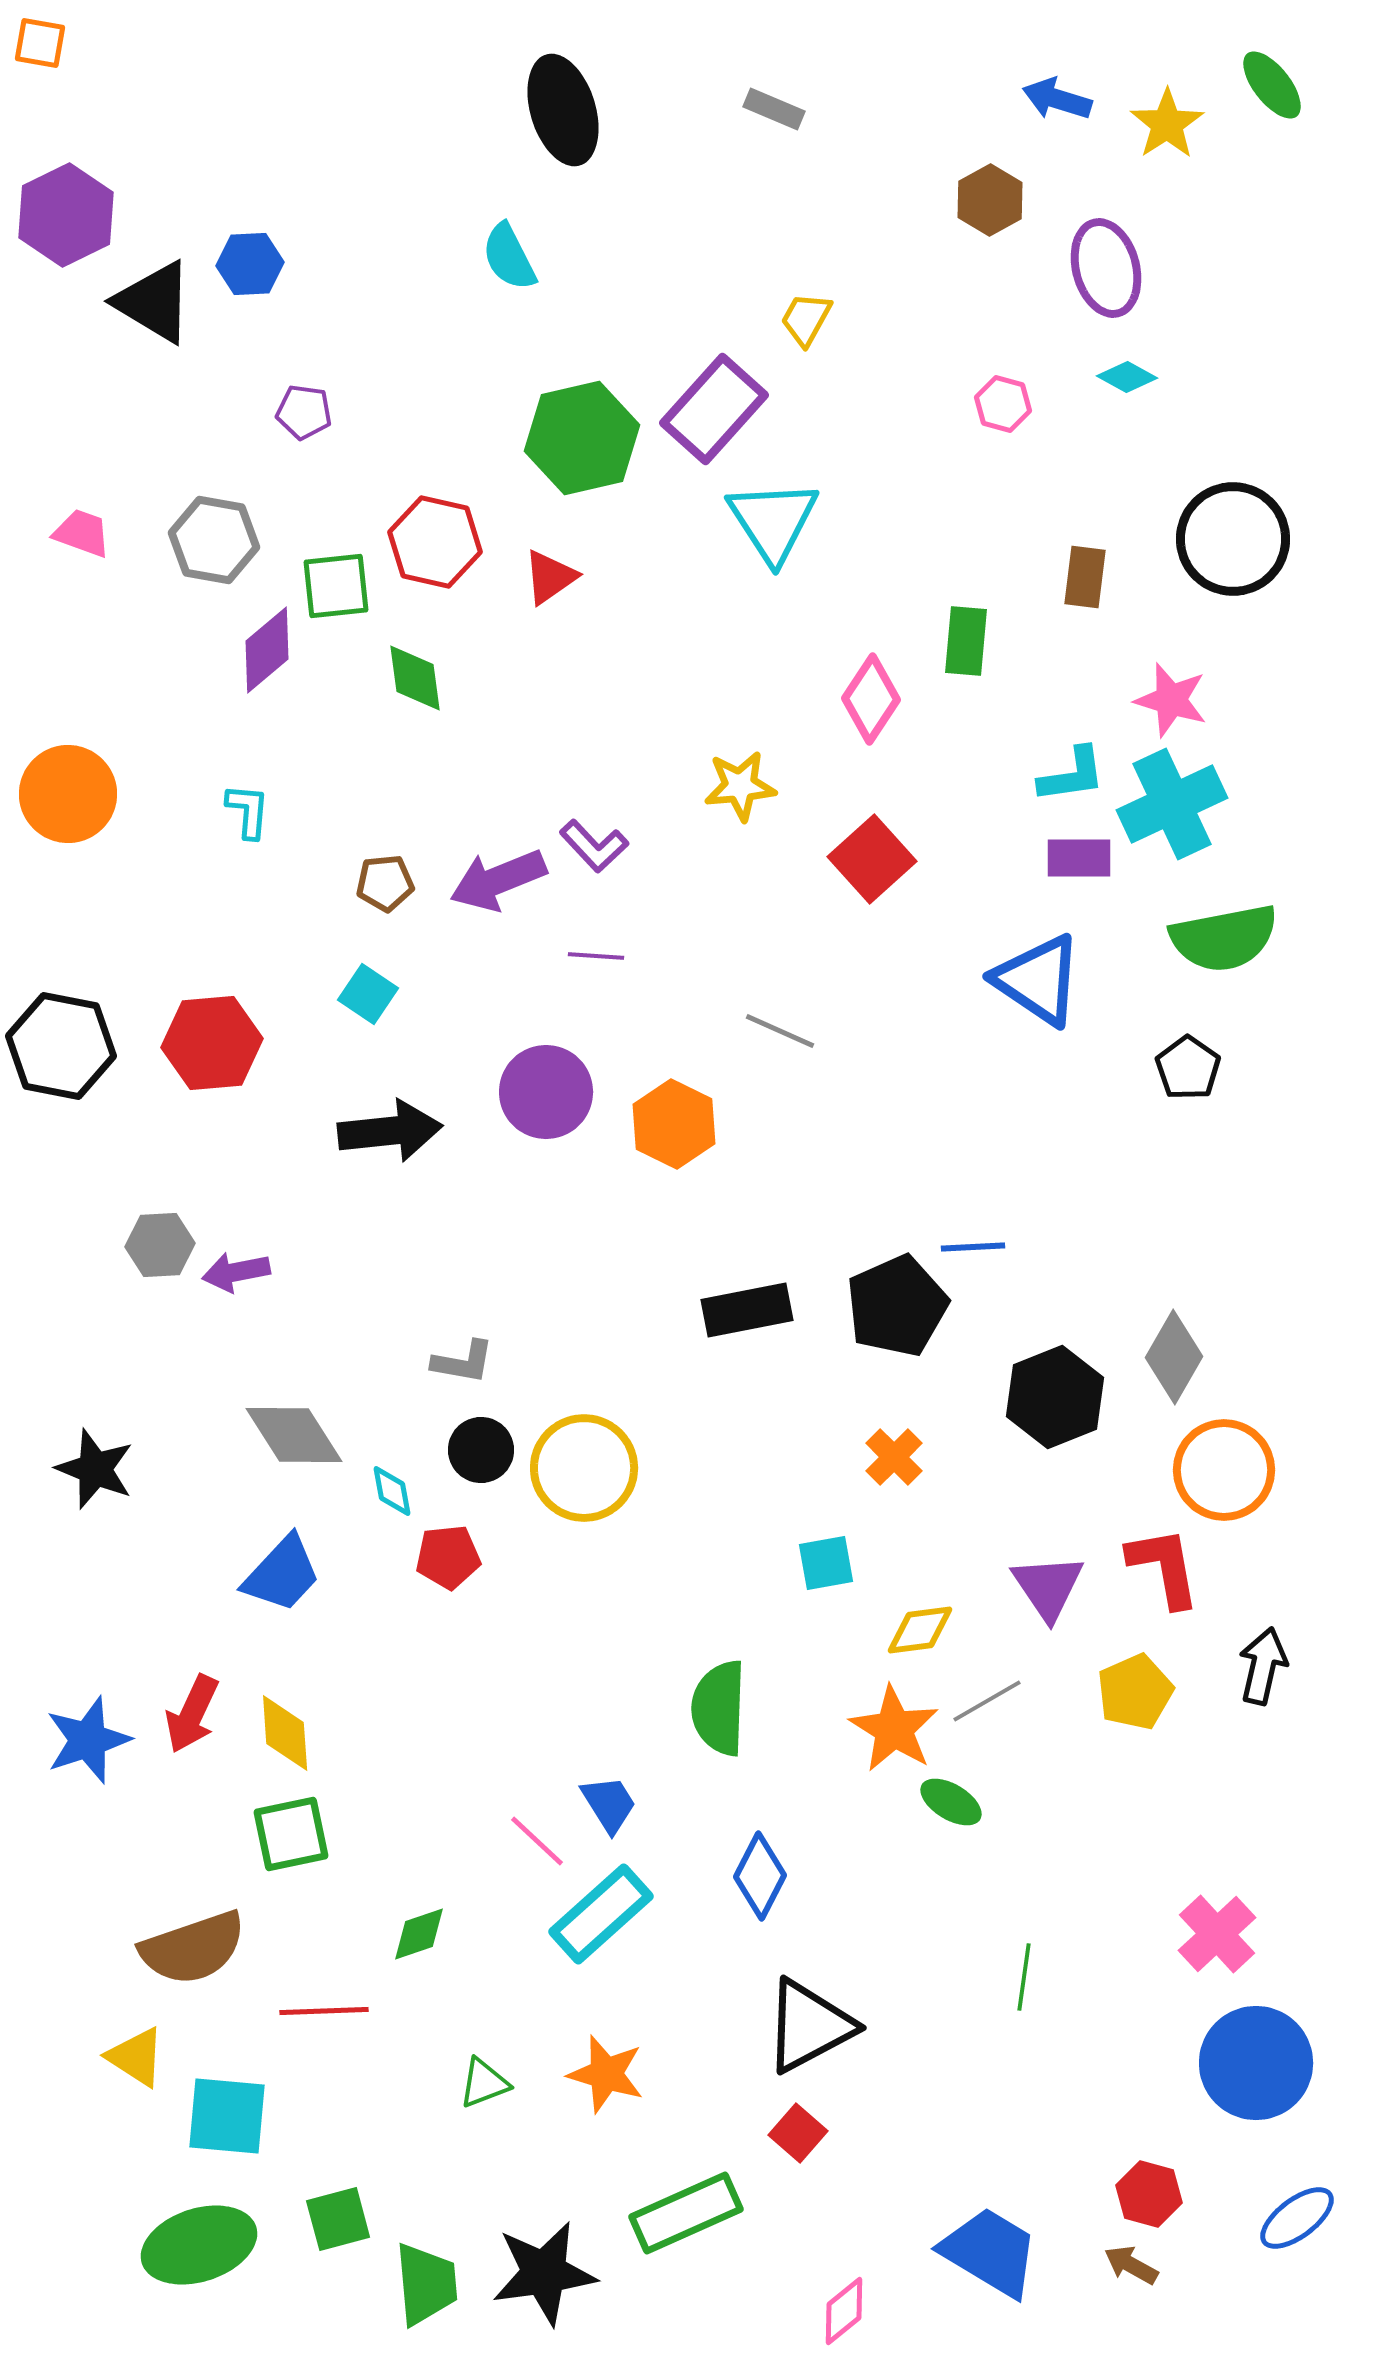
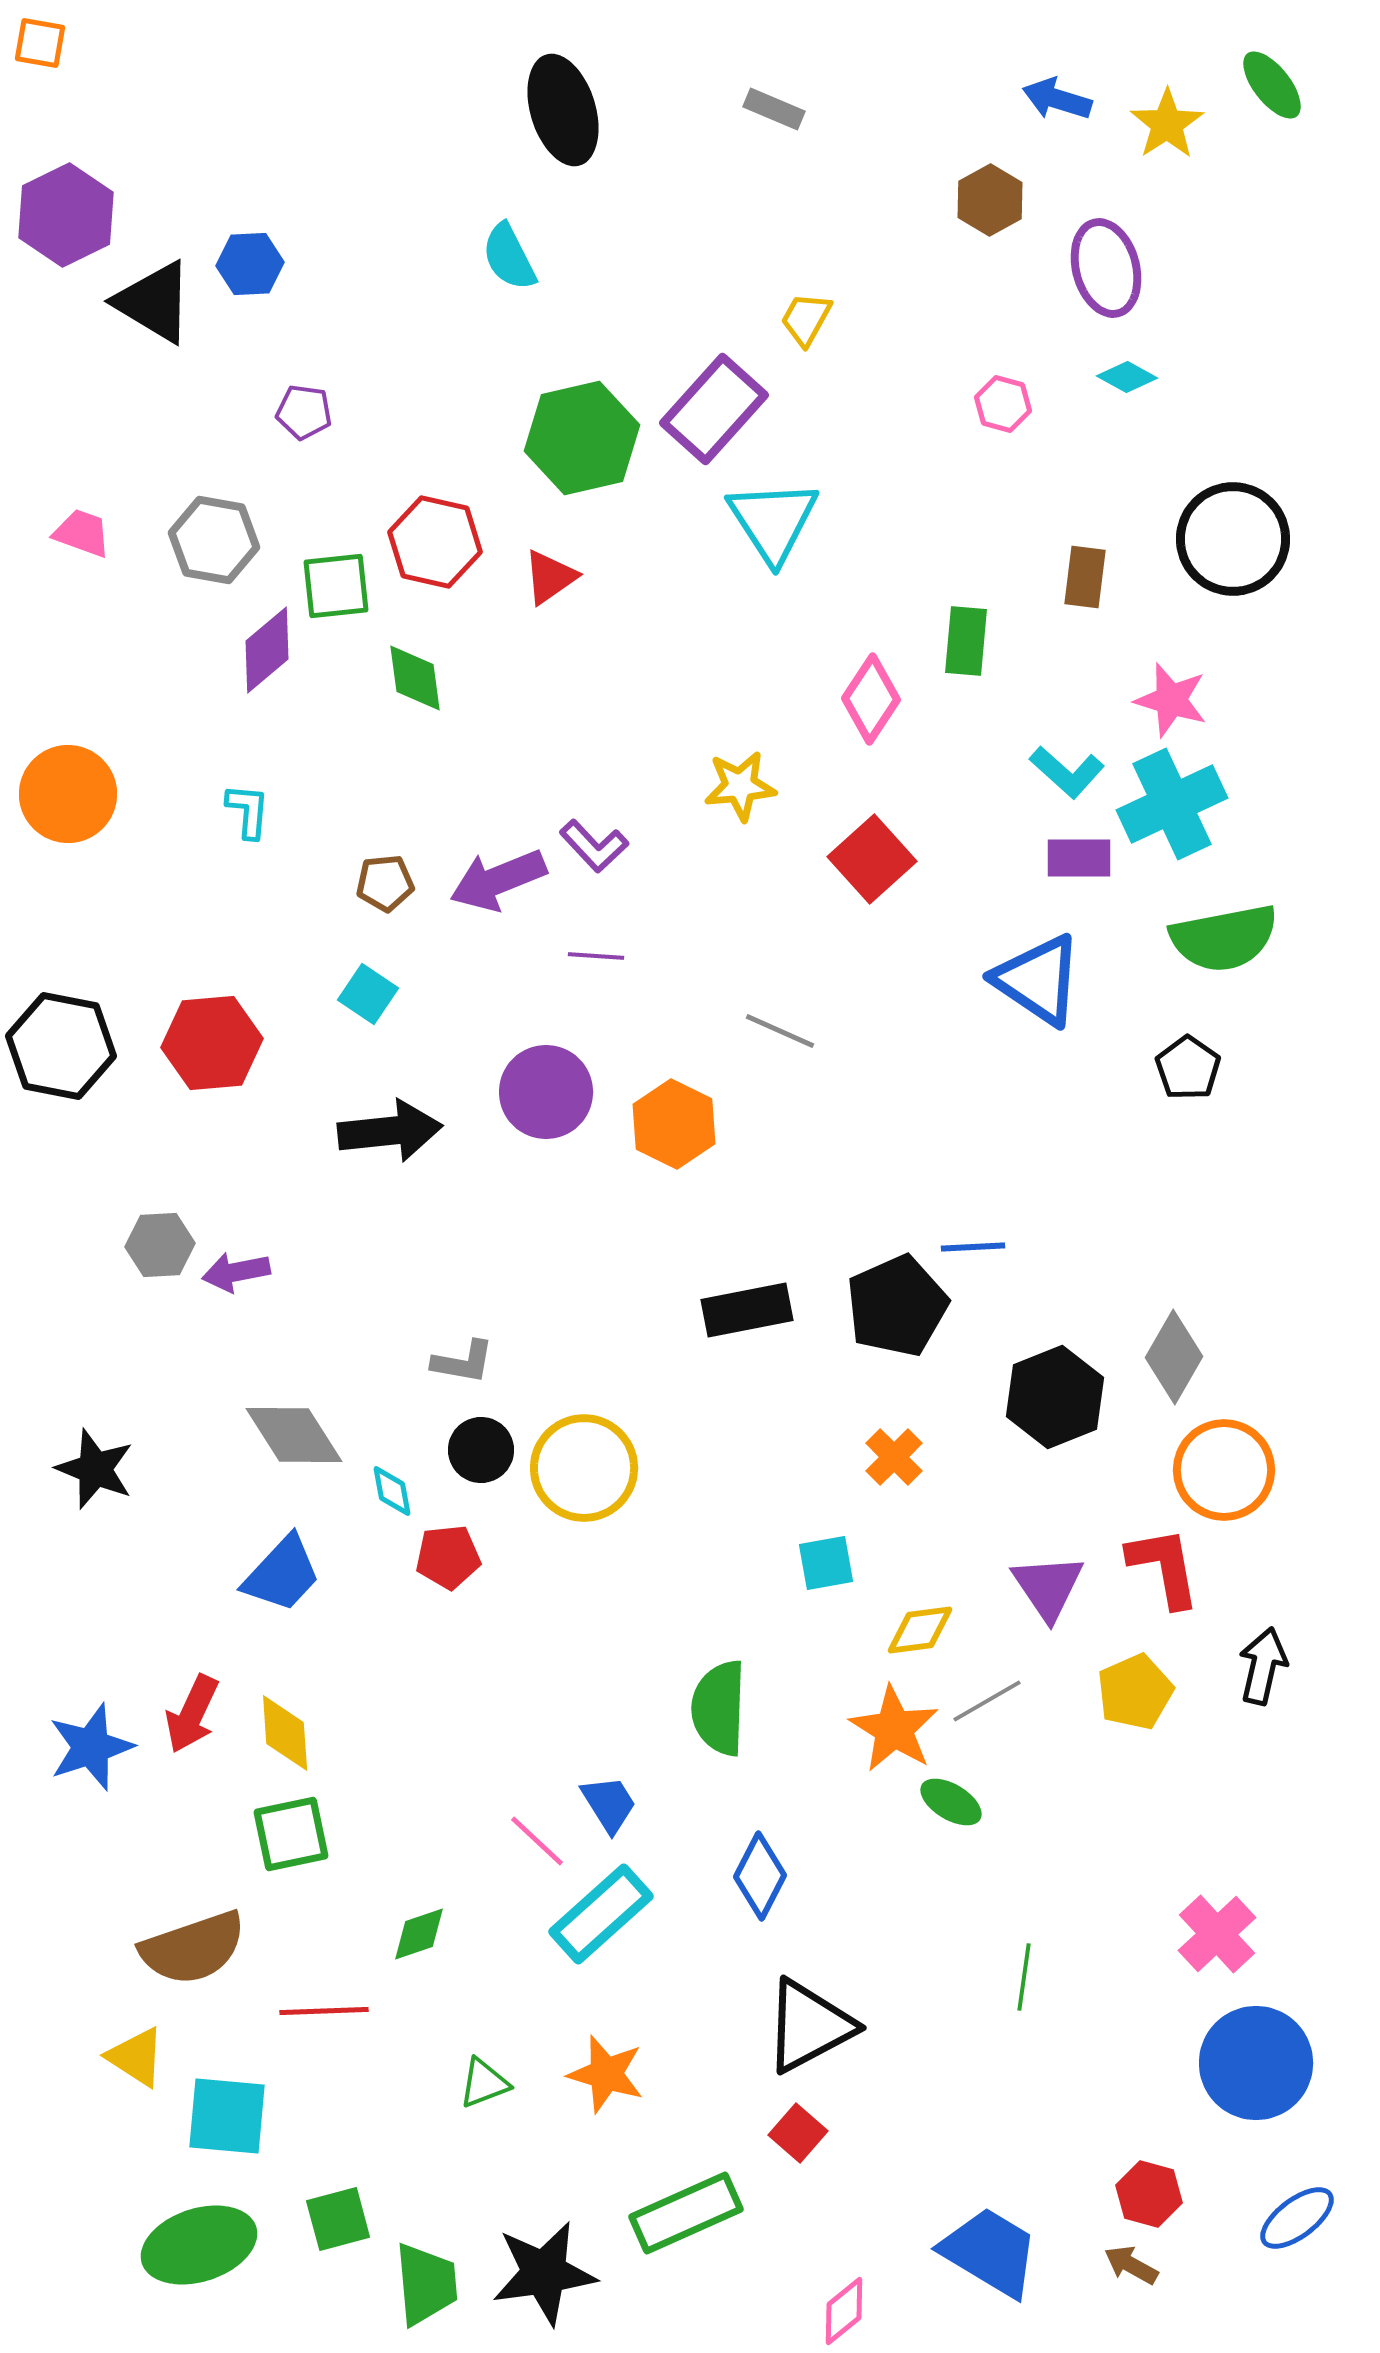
cyan L-shape at (1072, 775): moved 5 px left, 3 px up; rotated 50 degrees clockwise
blue star at (88, 1740): moved 3 px right, 7 px down
